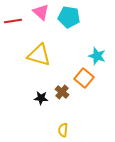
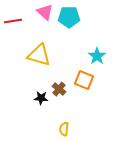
pink triangle: moved 4 px right
cyan pentagon: rotated 10 degrees counterclockwise
cyan star: rotated 18 degrees clockwise
orange square: moved 2 px down; rotated 18 degrees counterclockwise
brown cross: moved 3 px left, 3 px up
yellow semicircle: moved 1 px right, 1 px up
